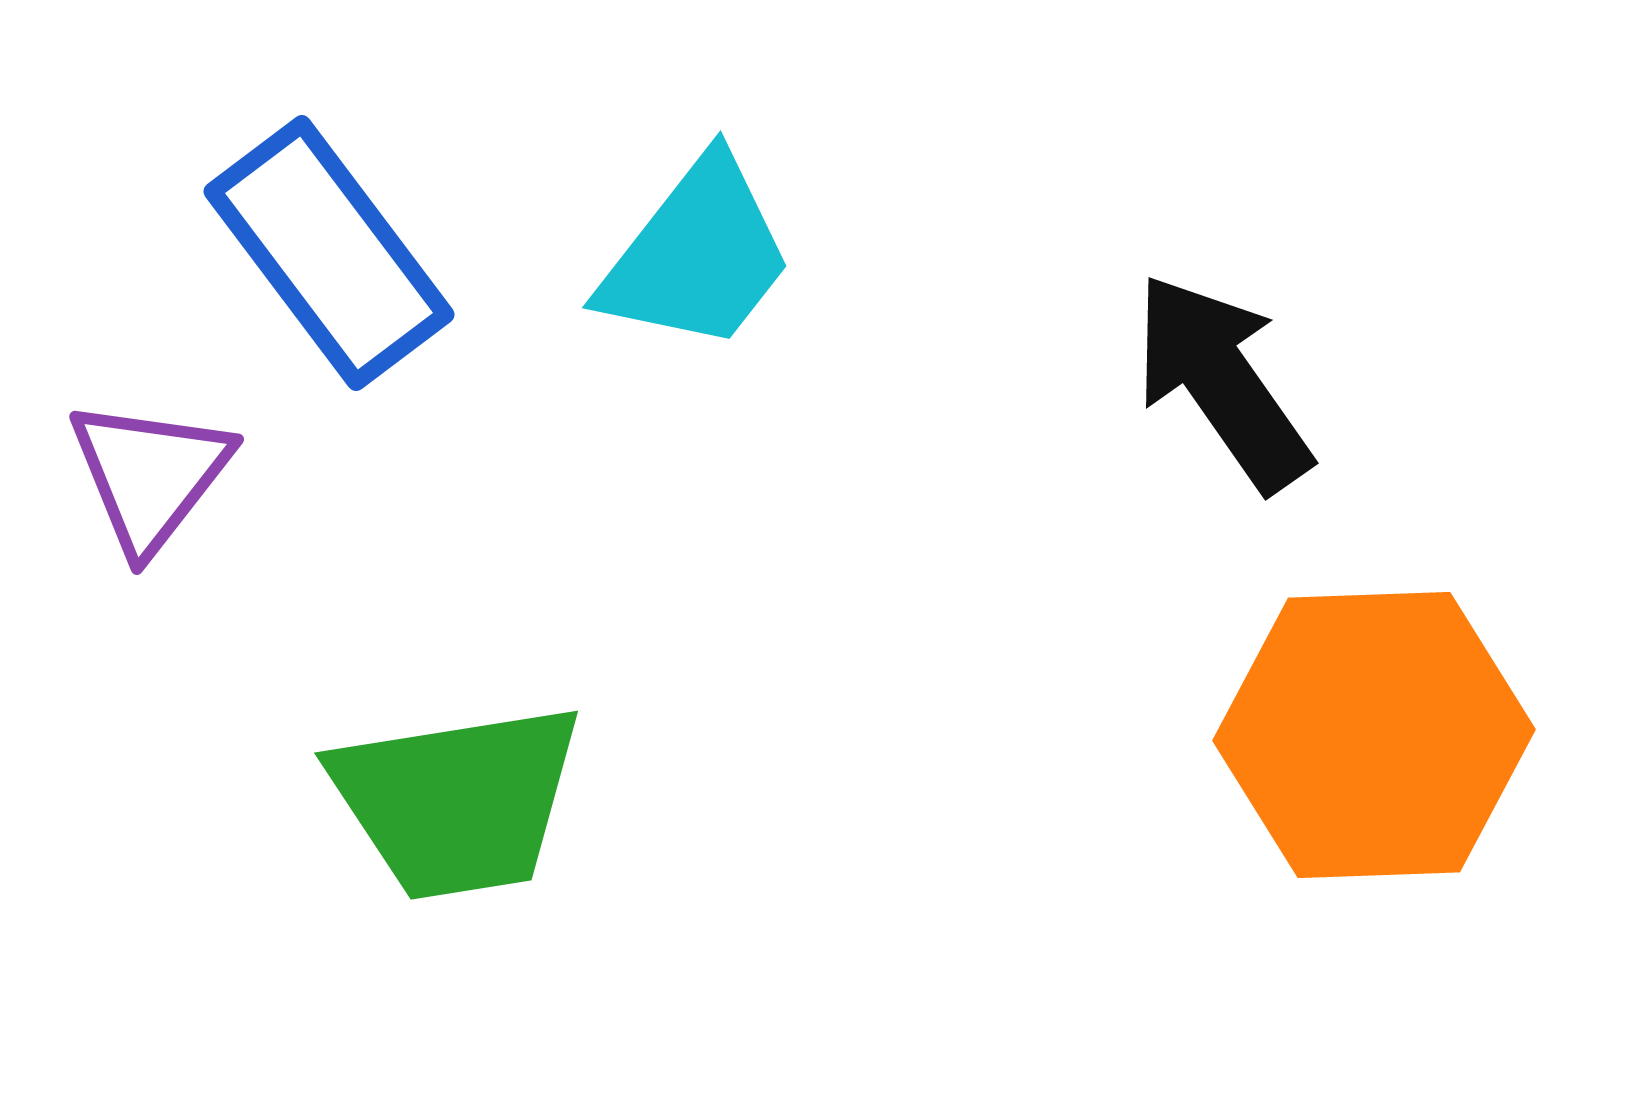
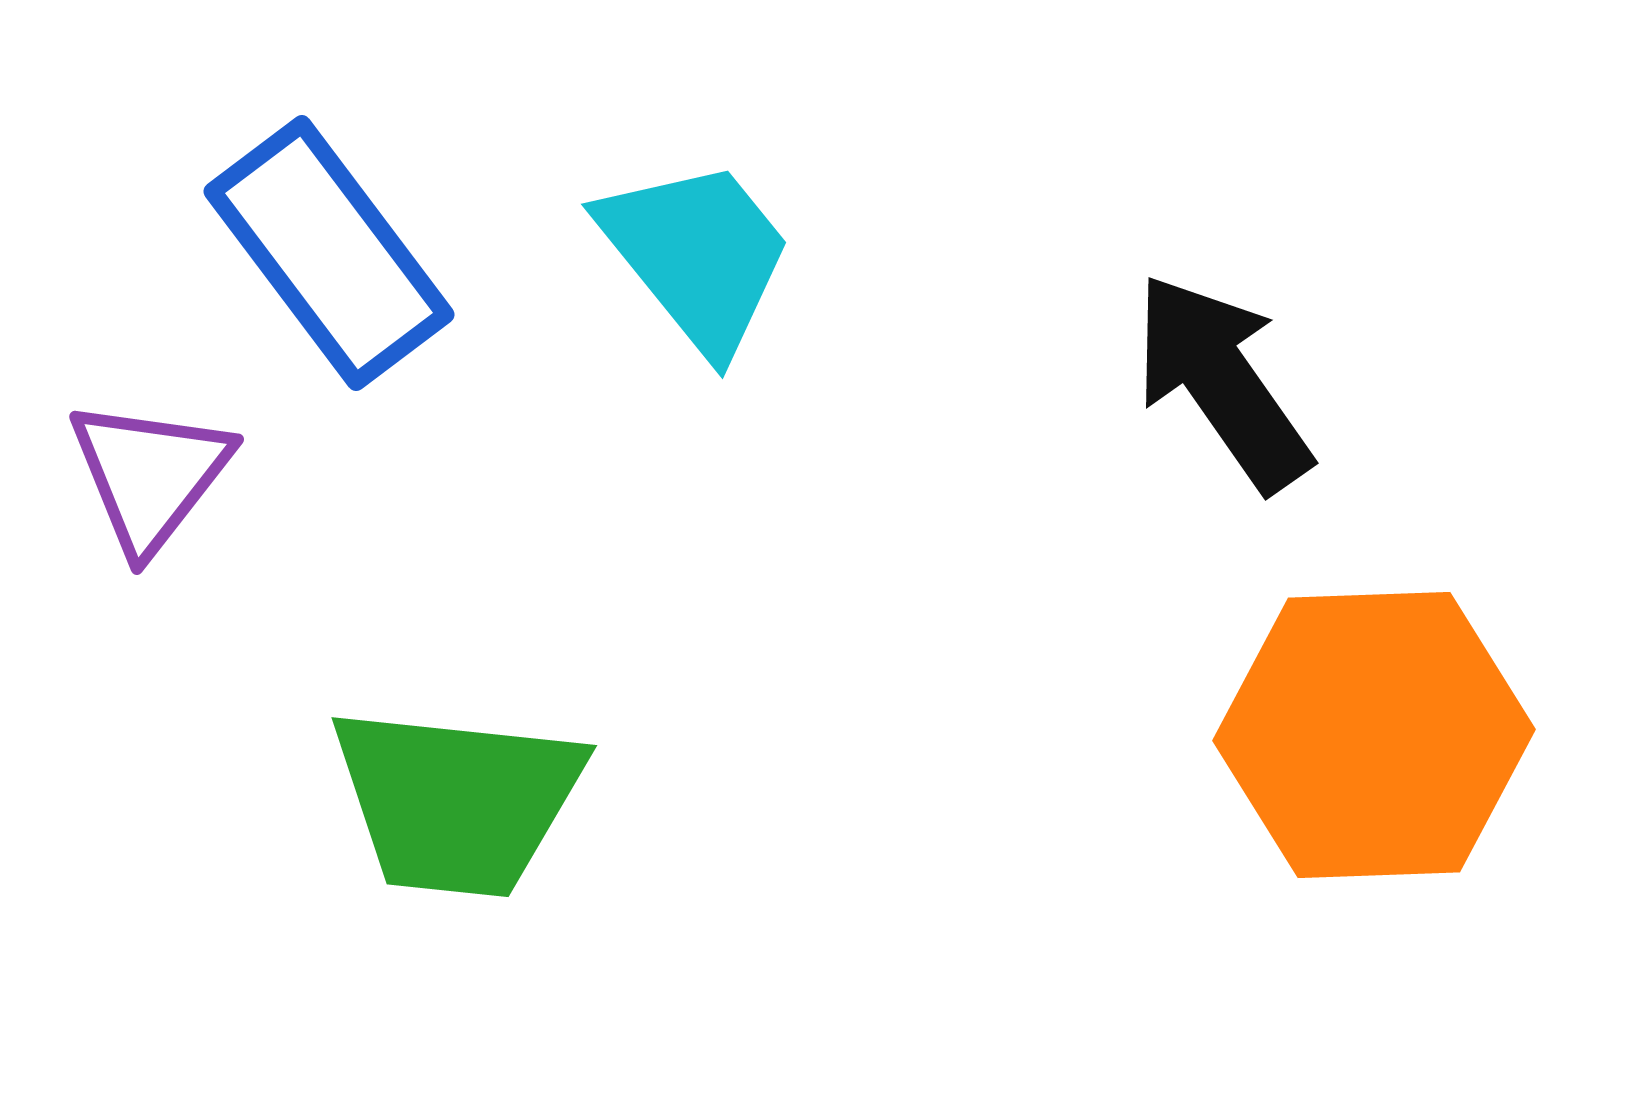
cyan trapezoid: rotated 77 degrees counterclockwise
green trapezoid: rotated 15 degrees clockwise
